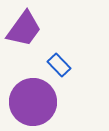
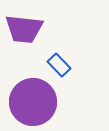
purple trapezoid: rotated 60 degrees clockwise
